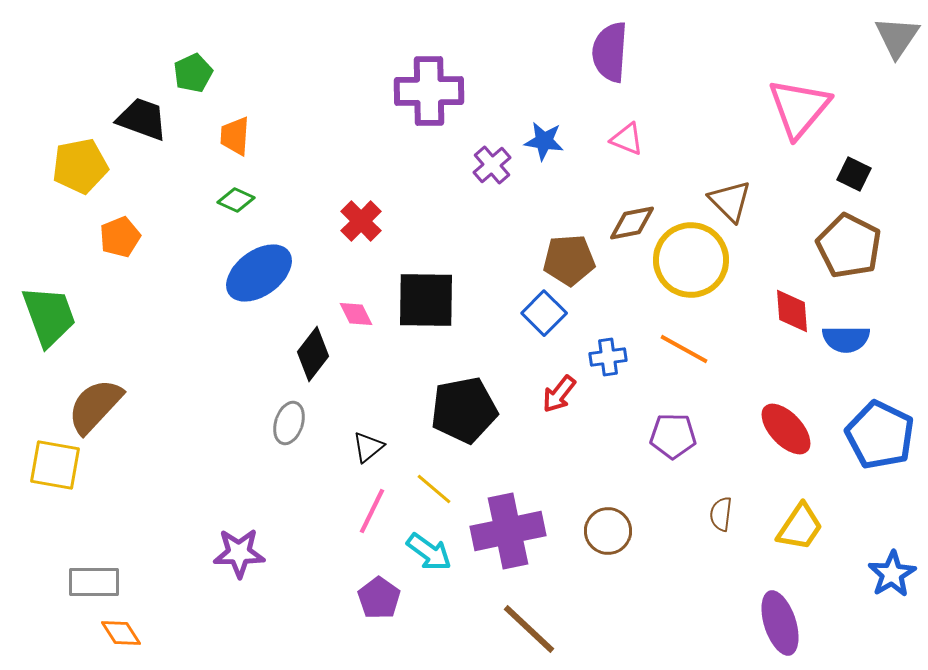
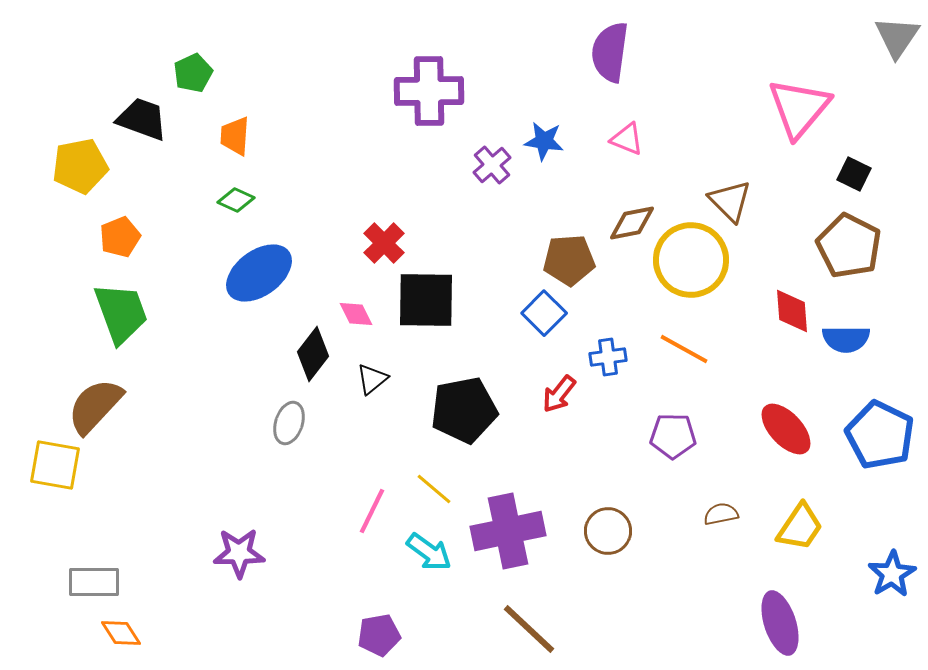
purple semicircle at (610, 52): rotated 4 degrees clockwise
red cross at (361, 221): moved 23 px right, 22 px down
green trapezoid at (49, 316): moved 72 px right, 3 px up
black triangle at (368, 447): moved 4 px right, 68 px up
brown semicircle at (721, 514): rotated 72 degrees clockwise
purple pentagon at (379, 598): moved 37 px down; rotated 27 degrees clockwise
